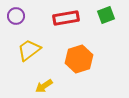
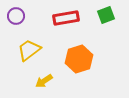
yellow arrow: moved 5 px up
